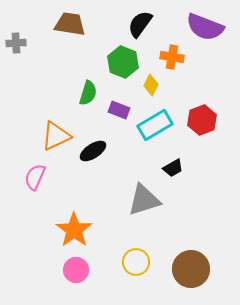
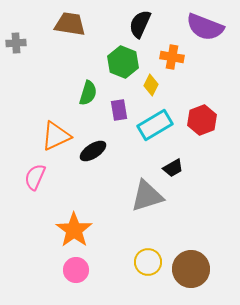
black semicircle: rotated 12 degrees counterclockwise
purple rectangle: rotated 60 degrees clockwise
gray triangle: moved 3 px right, 4 px up
yellow circle: moved 12 px right
